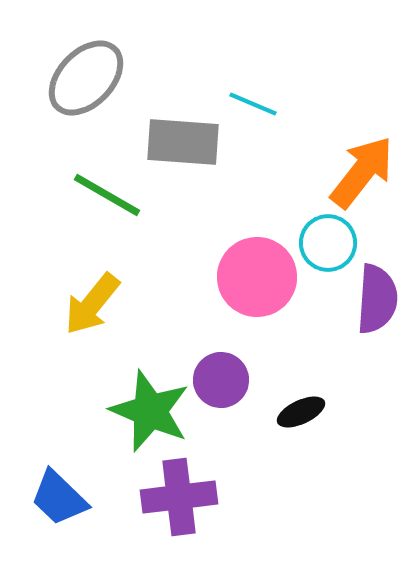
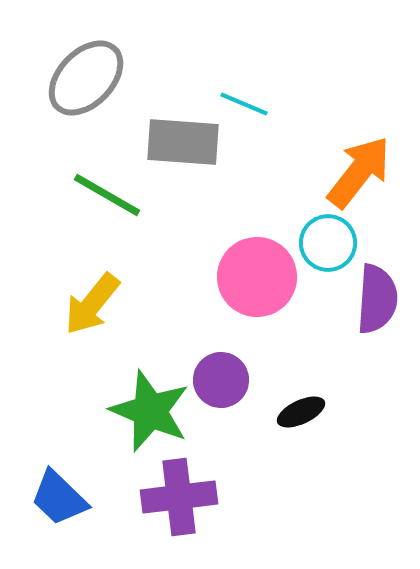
cyan line: moved 9 px left
orange arrow: moved 3 px left
